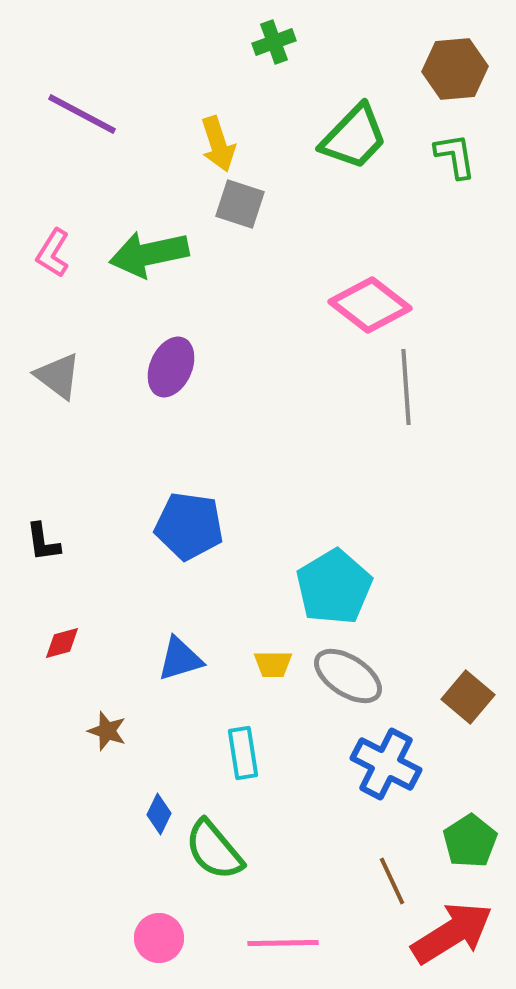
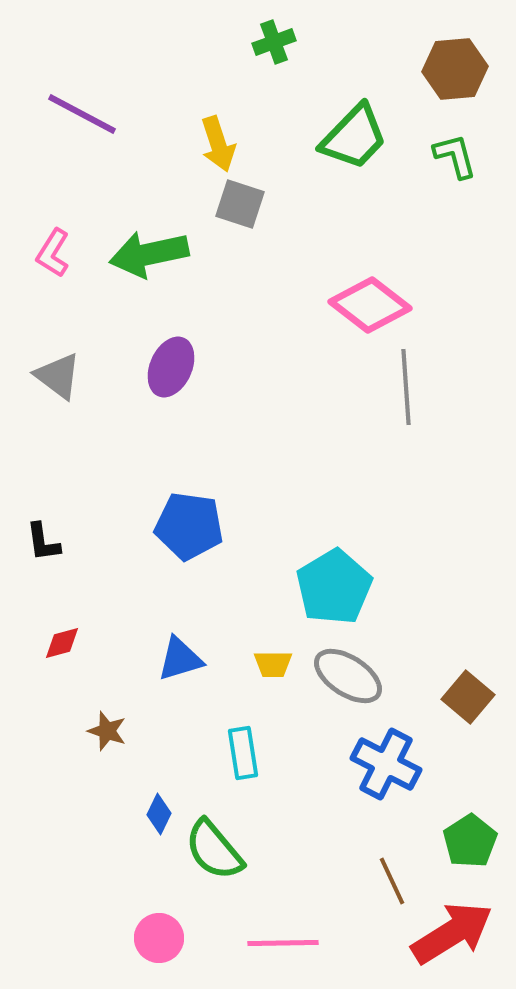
green L-shape: rotated 6 degrees counterclockwise
